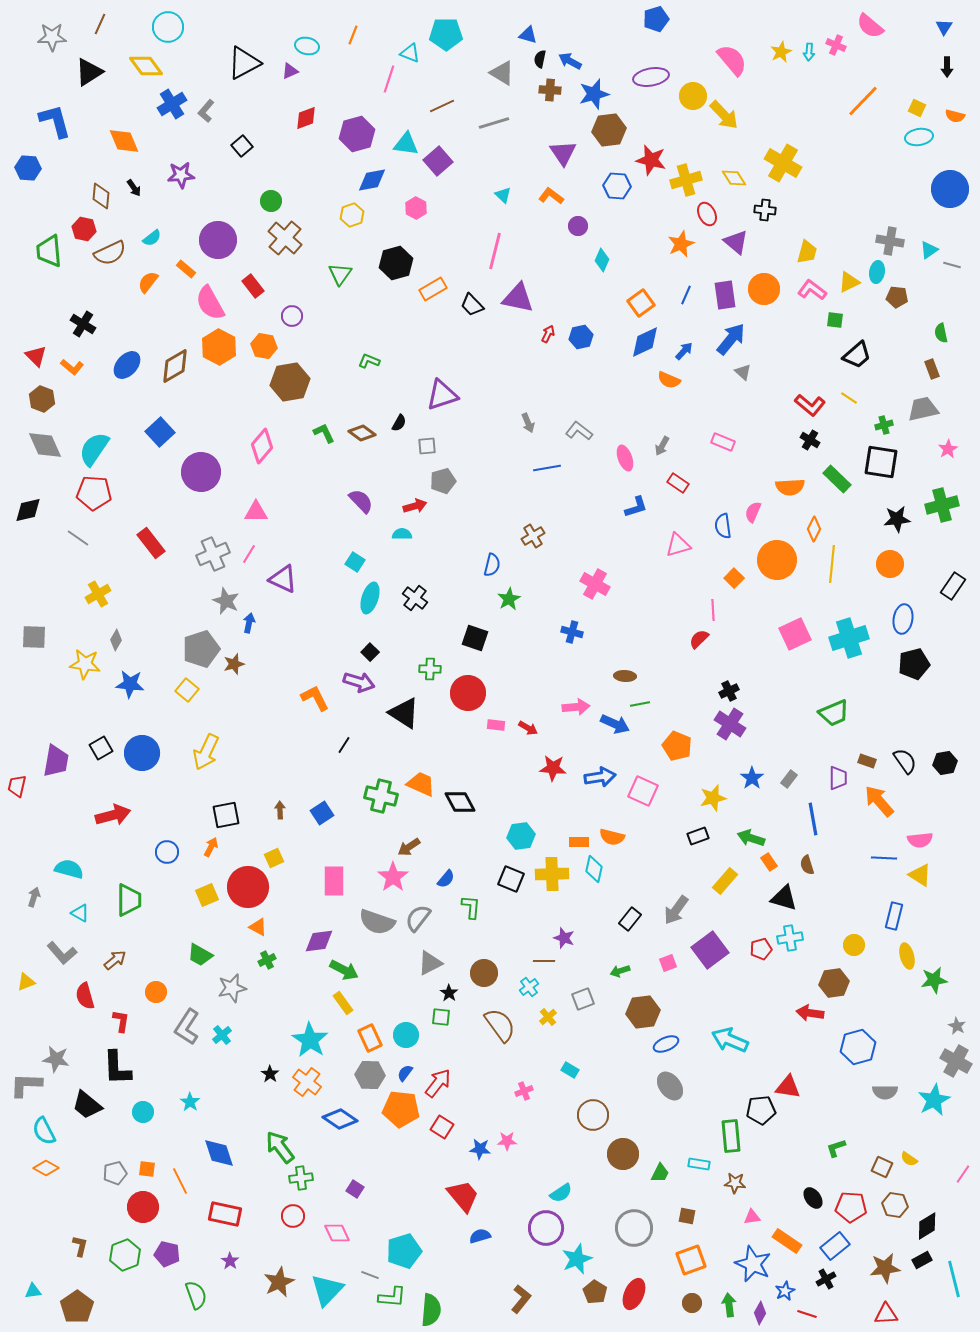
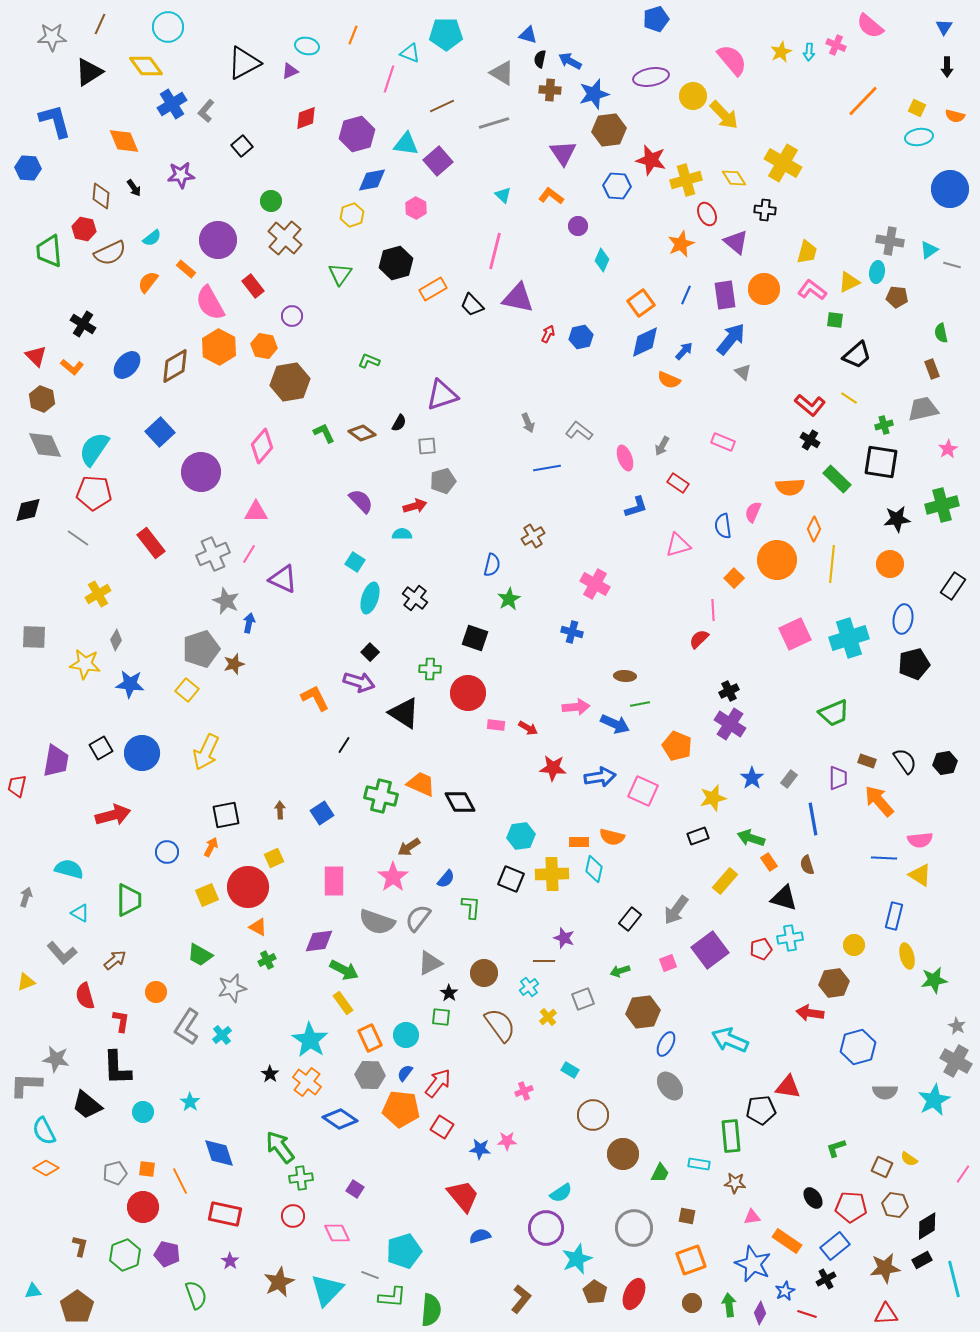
gray arrow at (34, 897): moved 8 px left
blue ellipse at (666, 1044): rotated 40 degrees counterclockwise
